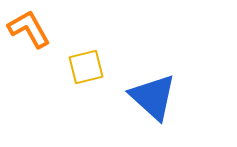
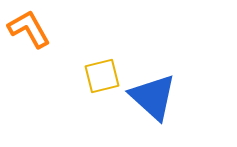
yellow square: moved 16 px right, 9 px down
